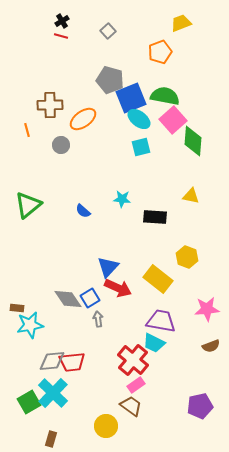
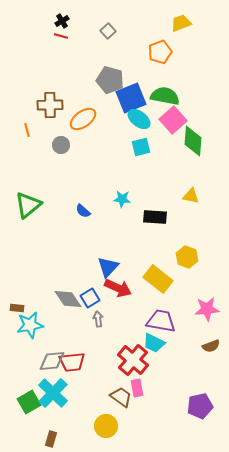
pink rectangle at (136, 385): moved 1 px right, 3 px down; rotated 66 degrees counterclockwise
brown trapezoid at (131, 406): moved 10 px left, 9 px up
